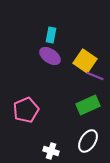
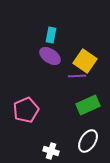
purple line: moved 18 px left; rotated 24 degrees counterclockwise
